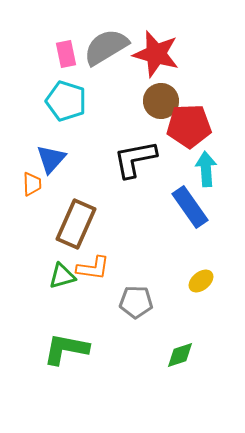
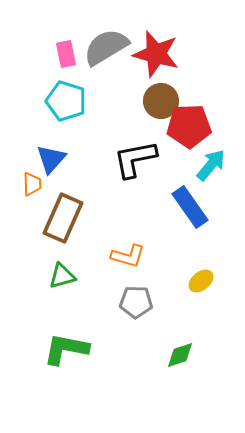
cyan arrow: moved 5 px right, 4 px up; rotated 44 degrees clockwise
brown rectangle: moved 13 px left, 6 px up
orange L-shape: moved 35 px right, 12 px up; rotated 8 degrees clockwise
